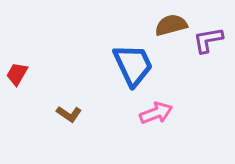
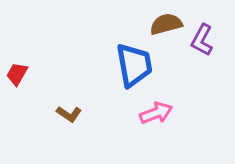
brown semicircle: moved 5 px left, 1 px up
purple L-shape: moved 6 px left; rotated 52 degrees counterclockwise
blue trapezoid: moved 1 px right; rotated 15 degrees clockwise
